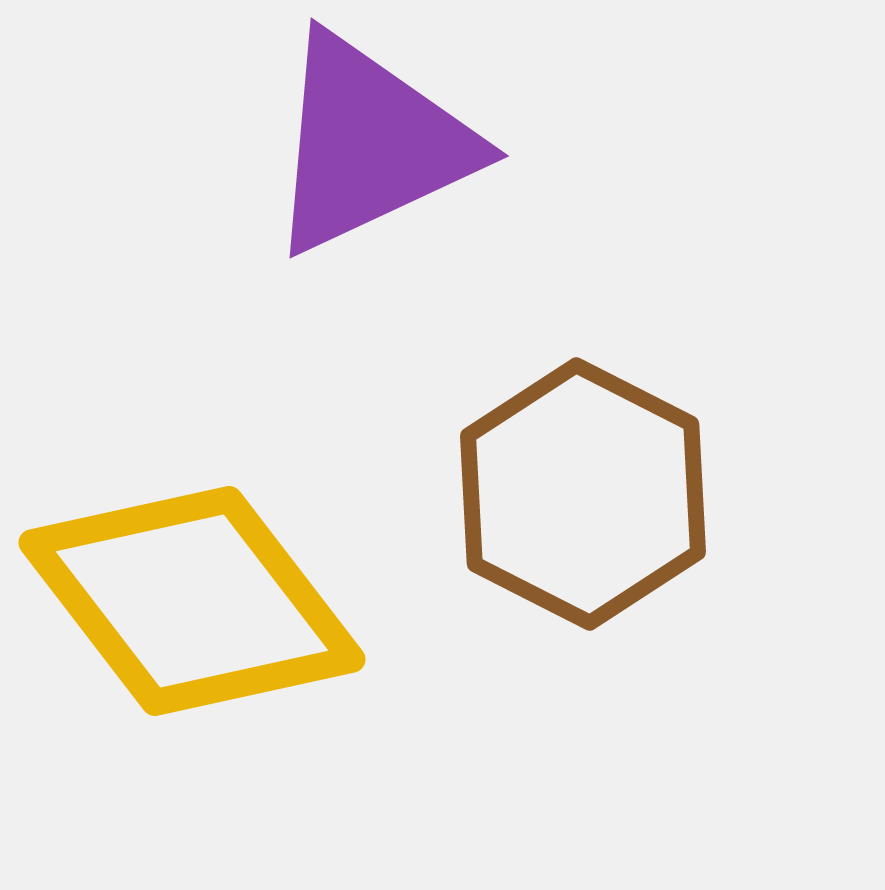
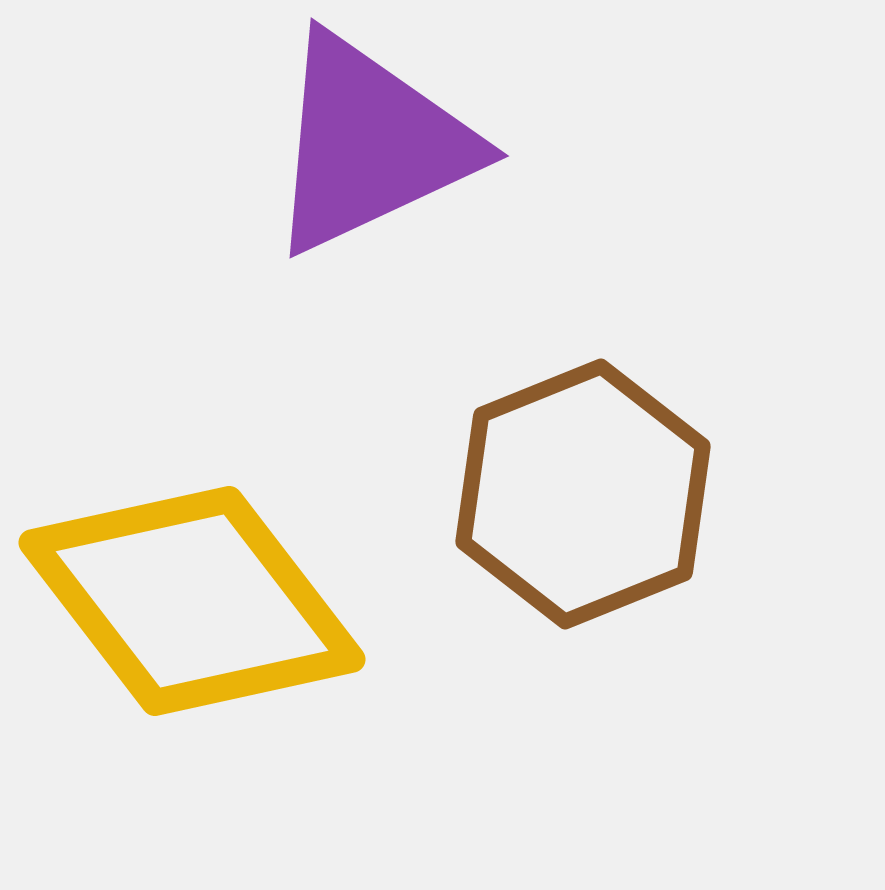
brown hexagon: rotated 11 degrees clockwise
